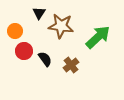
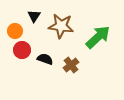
black triangle: moved 5 px left, 3 px down
red circle: moved 2 px left, 1 px up
black semicircle: rotated 35 degrees counterclockwise
